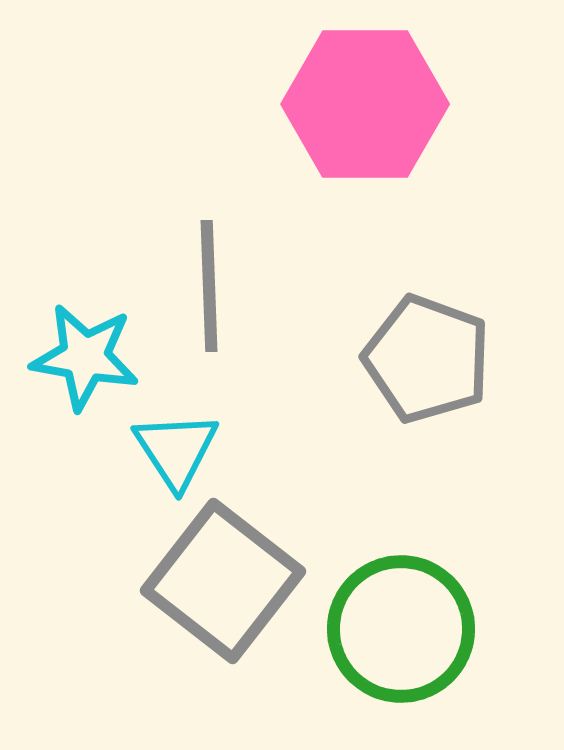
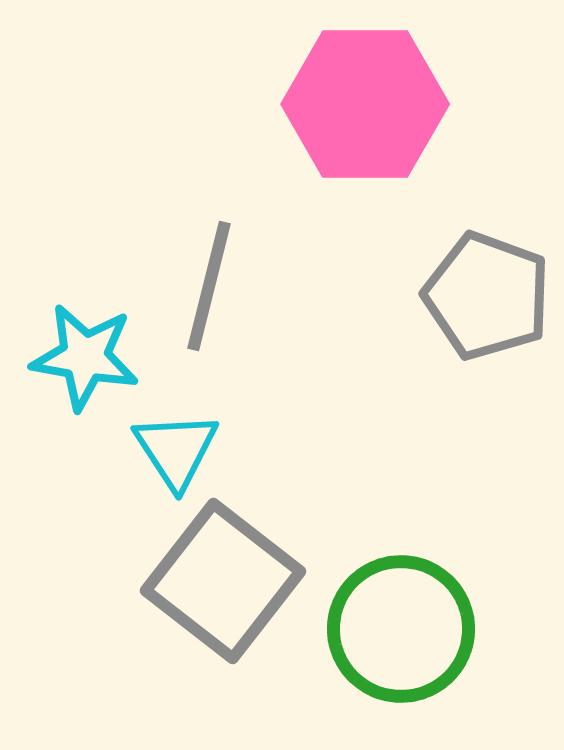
gray line: rotated 16 degrees clockwise
gray pentagon: moved 60 px right, 63 px up
